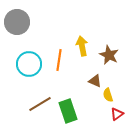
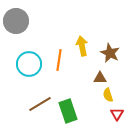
gray circle: moved 1 px left, 1 px up
brown star: moved 1 px right, 2 px up
brown triangle: moved 5 px right, 3 px up; rotated 24 degrees counterclockwise
red triangle: rotated 24 degrees counterclockwise
